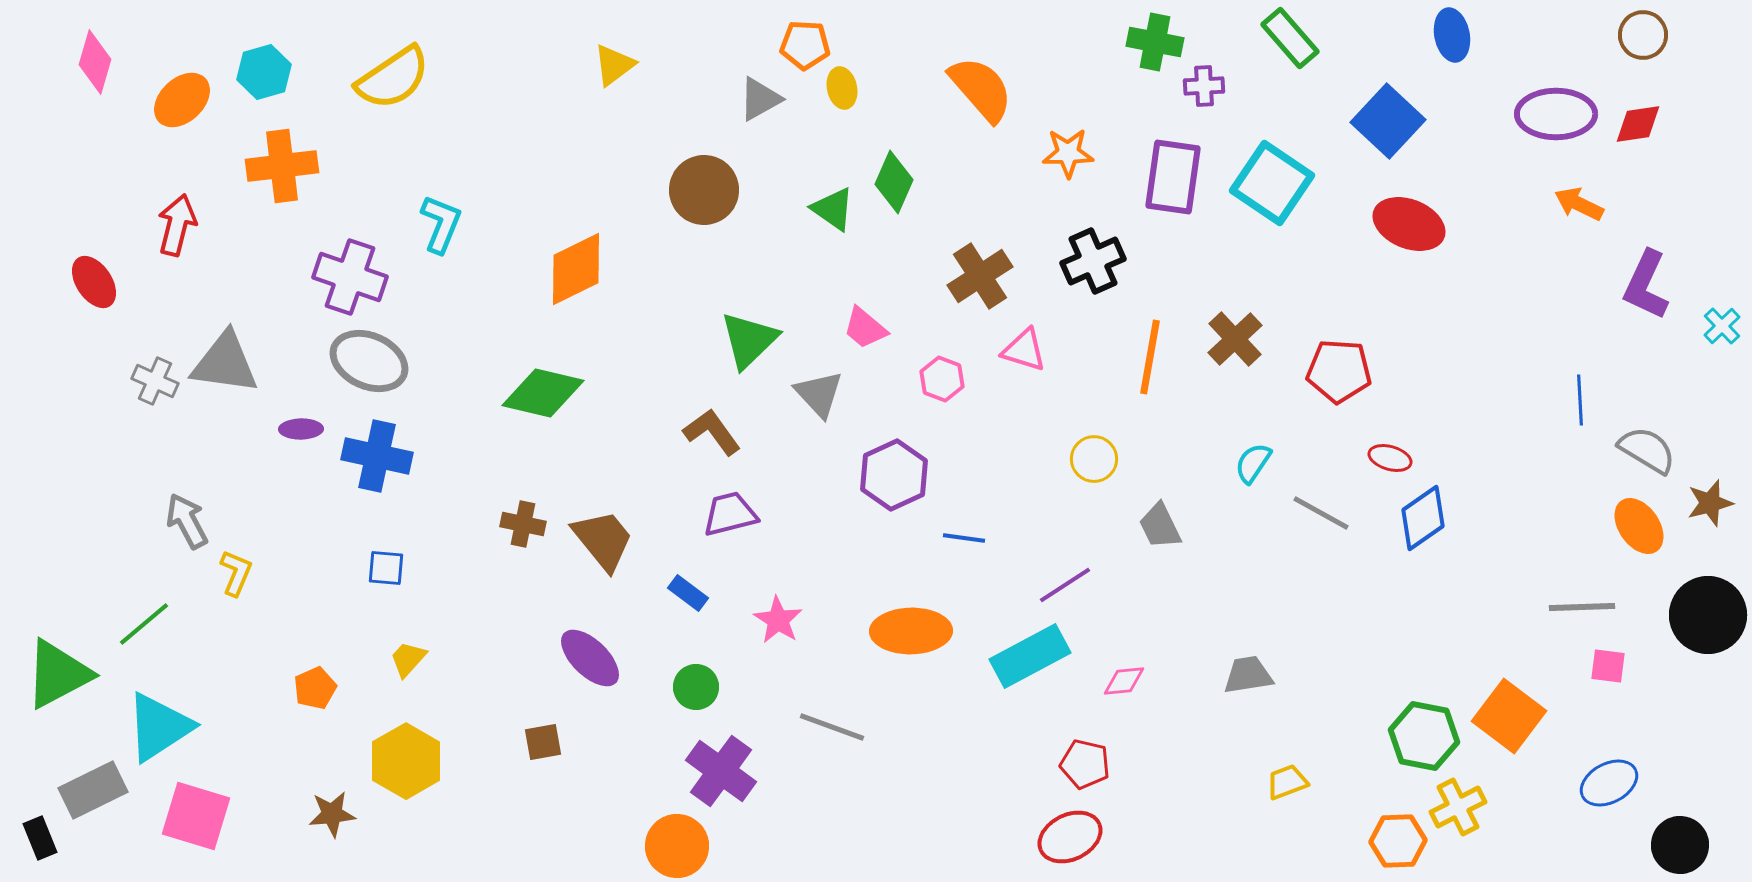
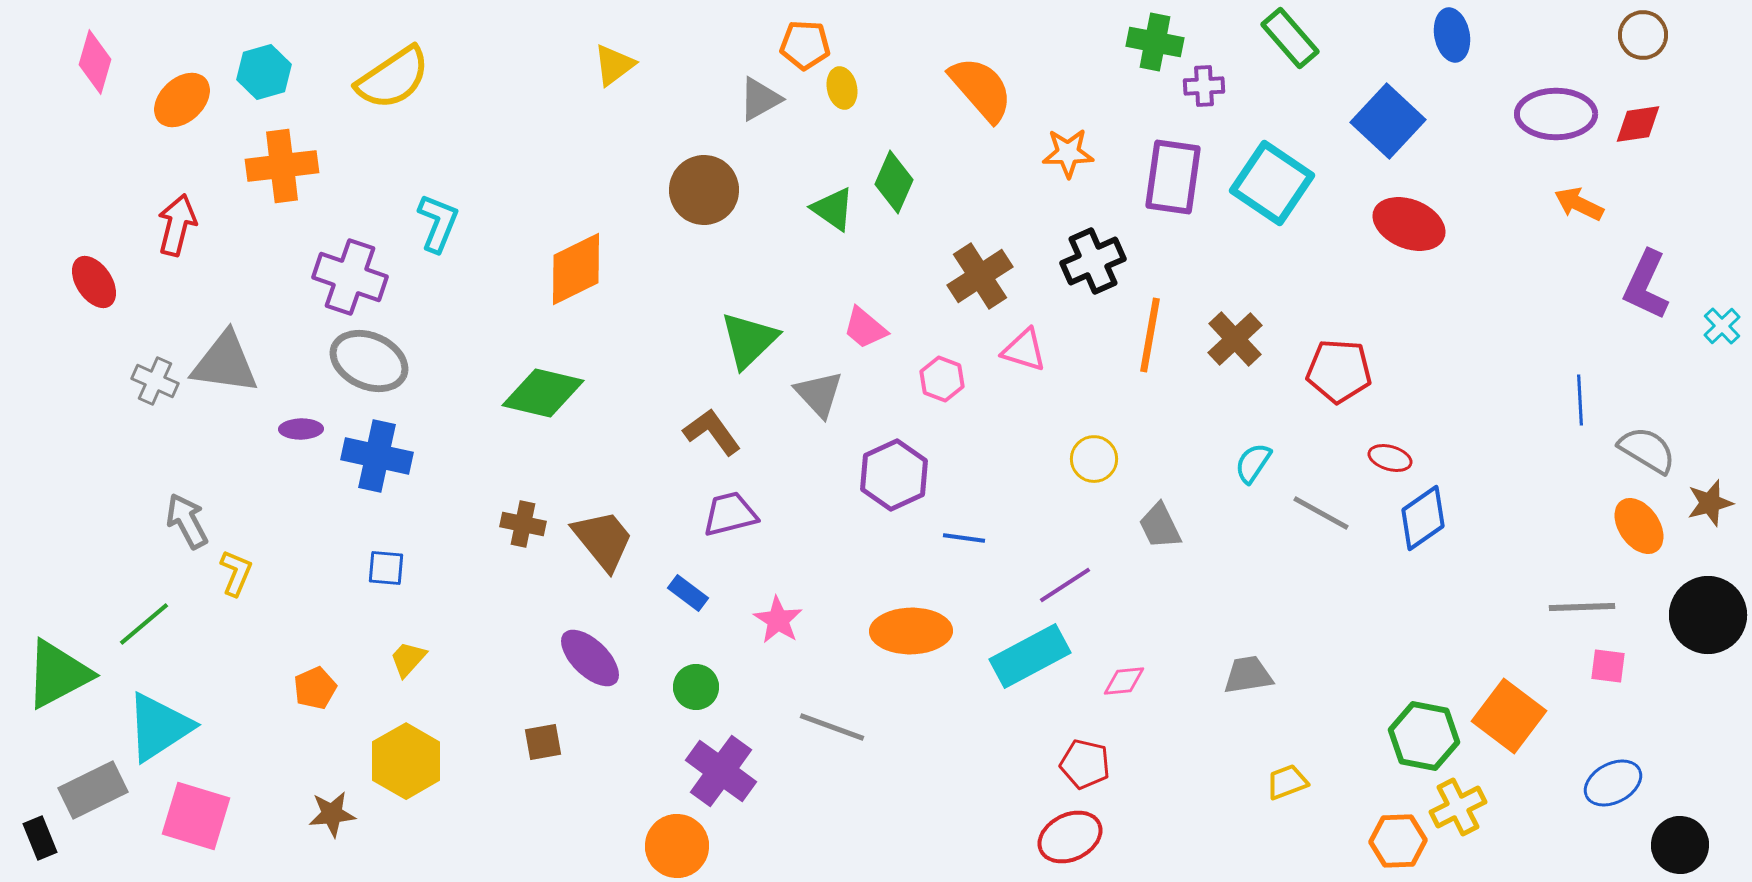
cyan L-shape at (441, 224): moved 3 px left, 1 px up
orange line at (1150, 357): moved 22 px up
blue ellipse at (1609, 783): moved 4 px right
